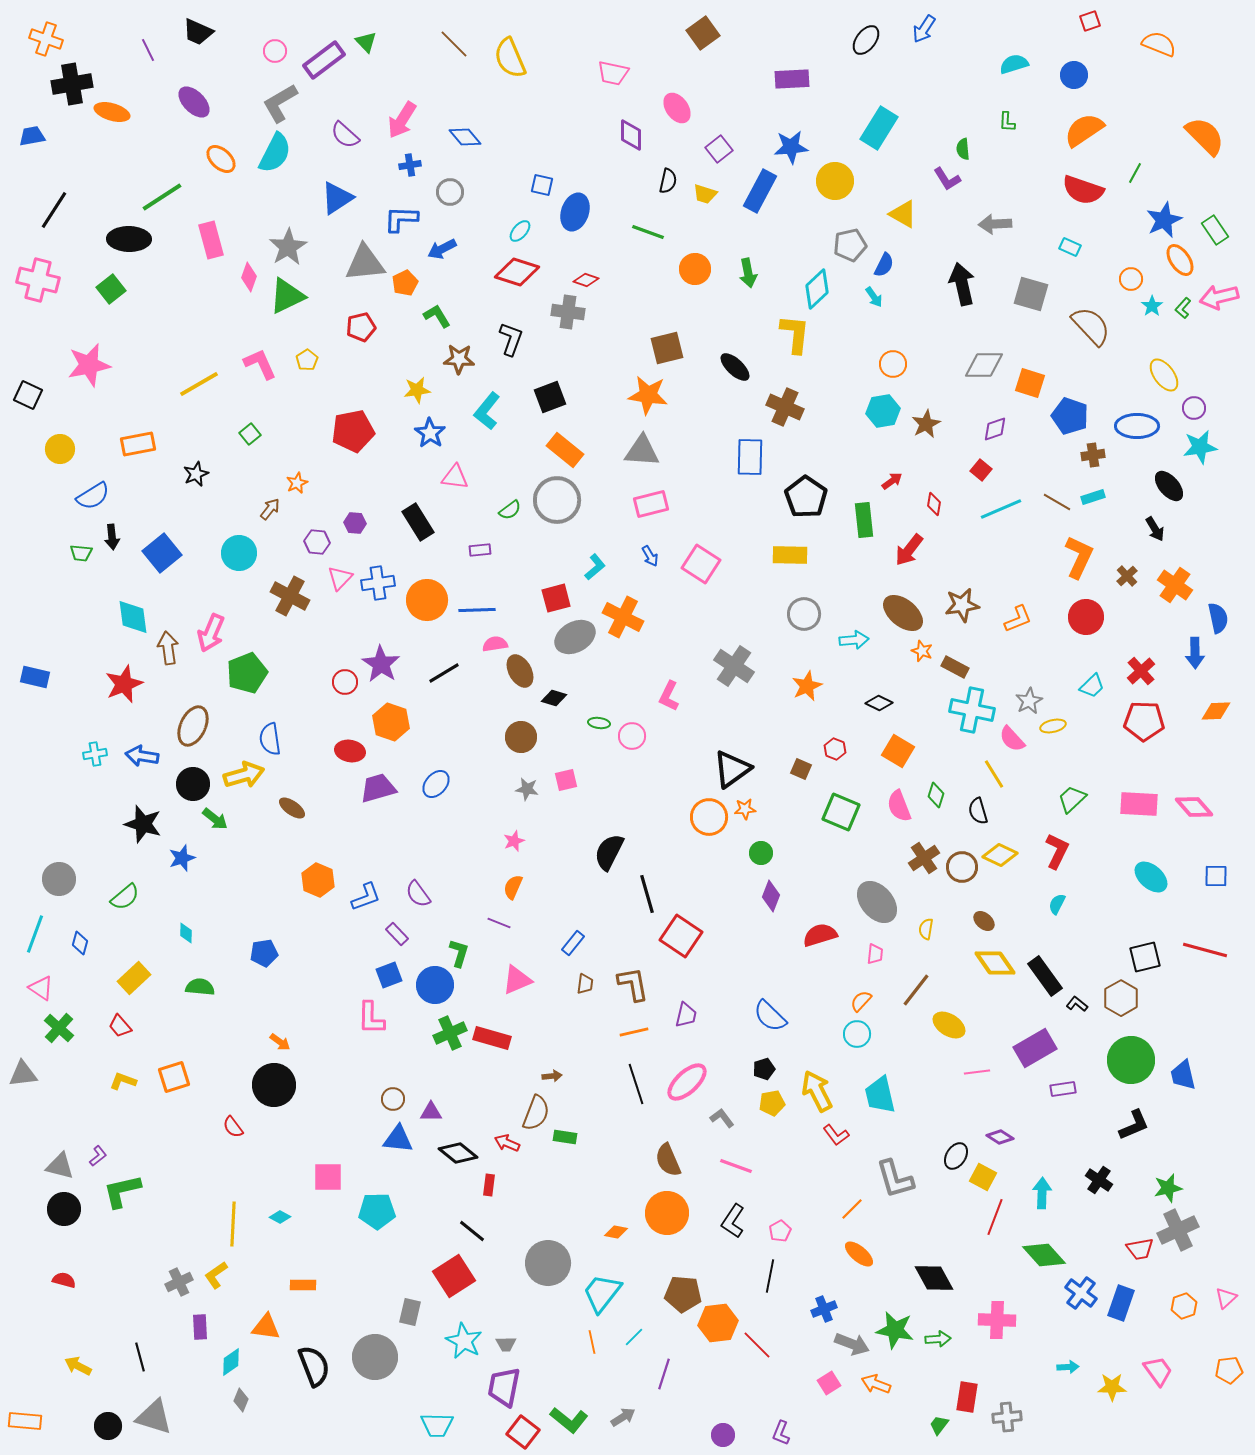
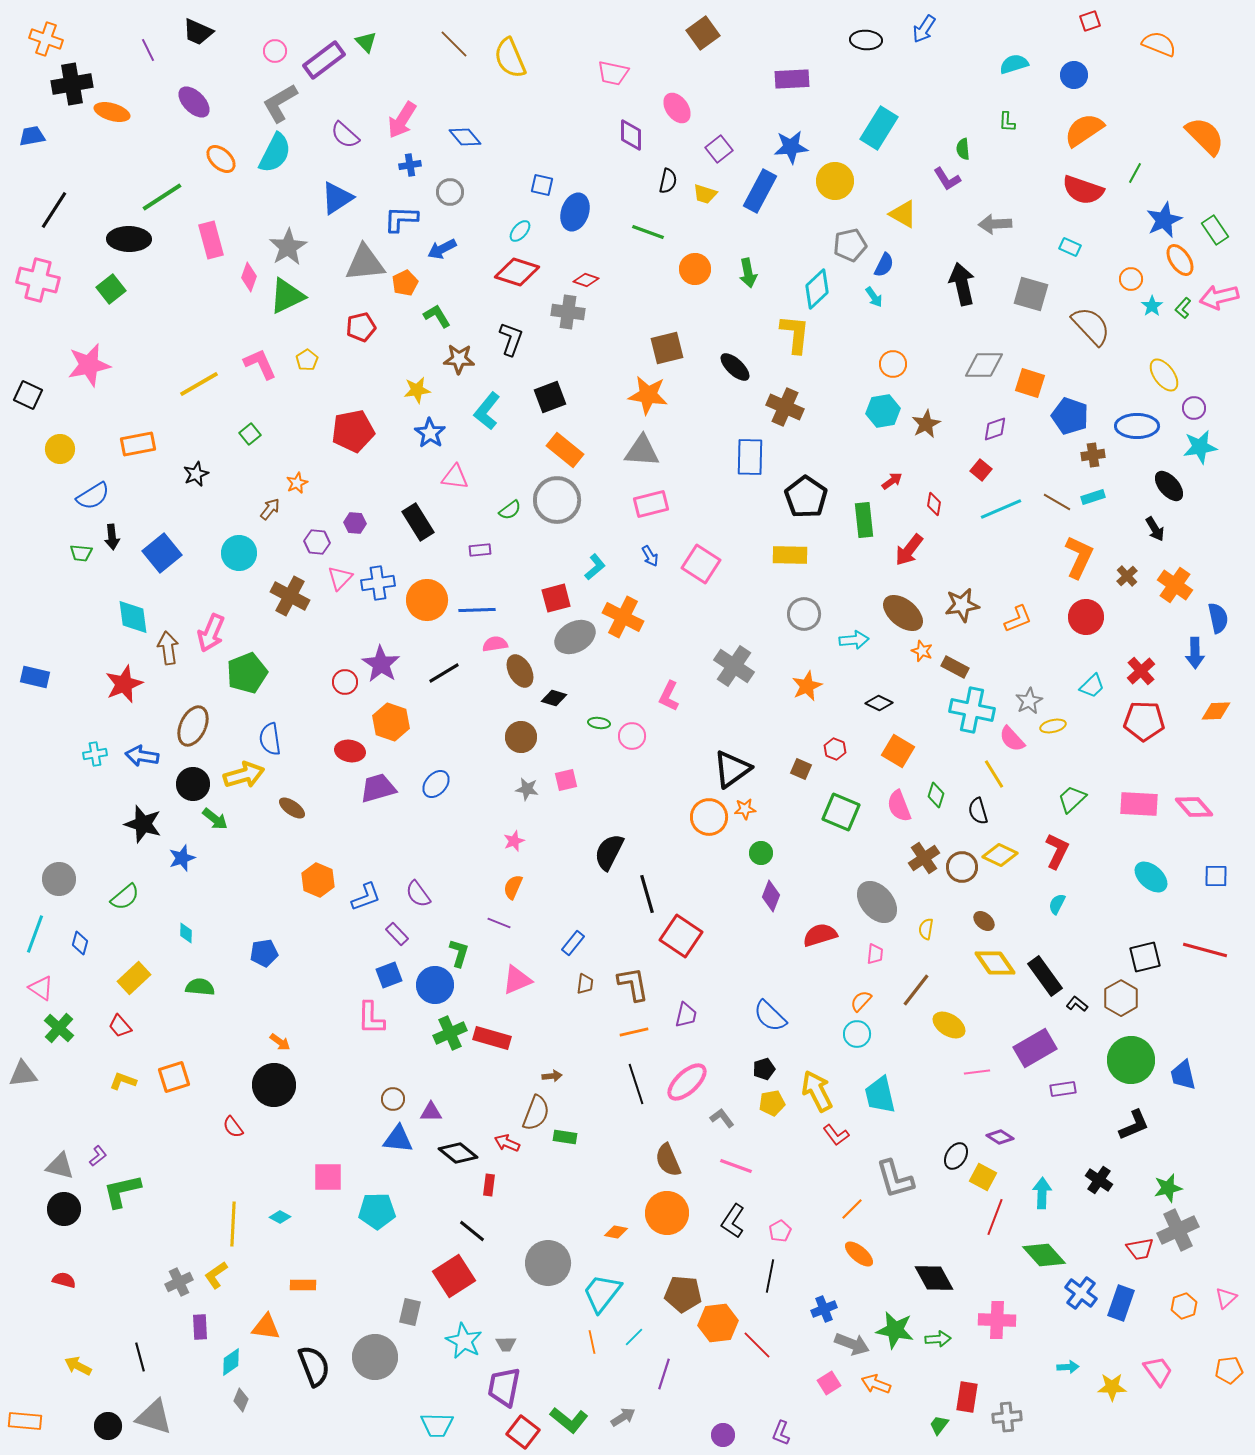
black ellipse at (866, 40): rotated 56 degrees clockwise
